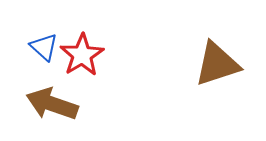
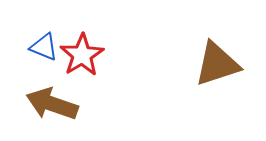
blue triangle: rotated 20 degrees counterclockwise
